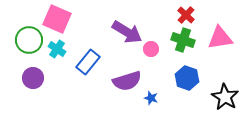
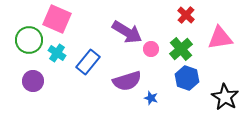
green cross: moved 2 px left, 9 px down; rotated 30 degrees clockwise
cyan cross: moved 4 px down
purple circle: moved 3 px down
